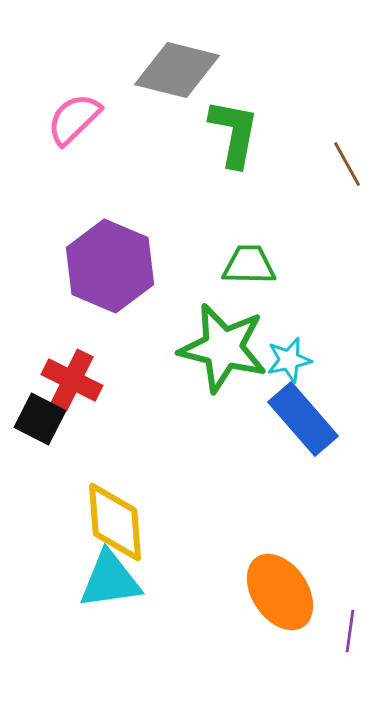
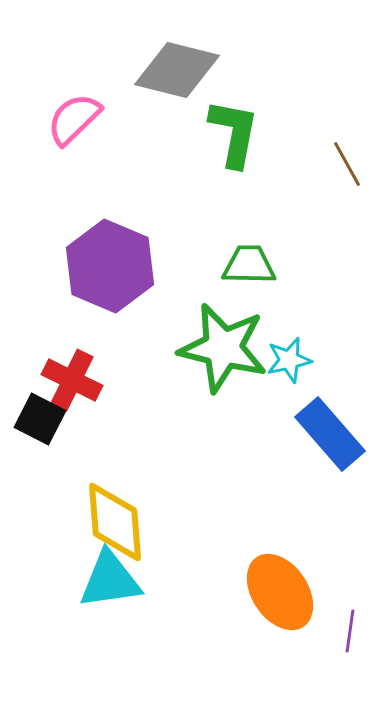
blue rectangle: moved 27 px right, 15 px down
